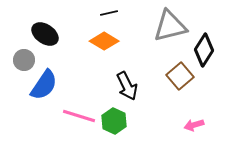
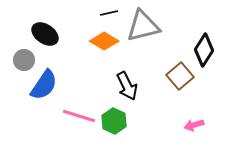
gray triangle: moved 27 px left
